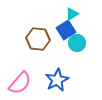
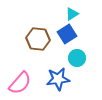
blue square: moved 1 px right, 4 px down
cyan circle: moved 15 px down
blue star: moved 1 px right, 1 px up; rotated 20 degrees clockwise
